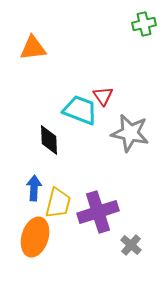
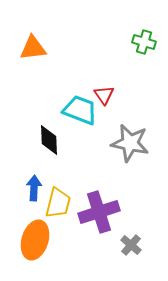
green cross: moved 18 px down; rotated 30 degrees clockwise
red triangle: moved 1 px right, 1 px up
gray star: moved 10 px down
purple cross: moved 1 px right
orange ellipse: moved 3 px down
